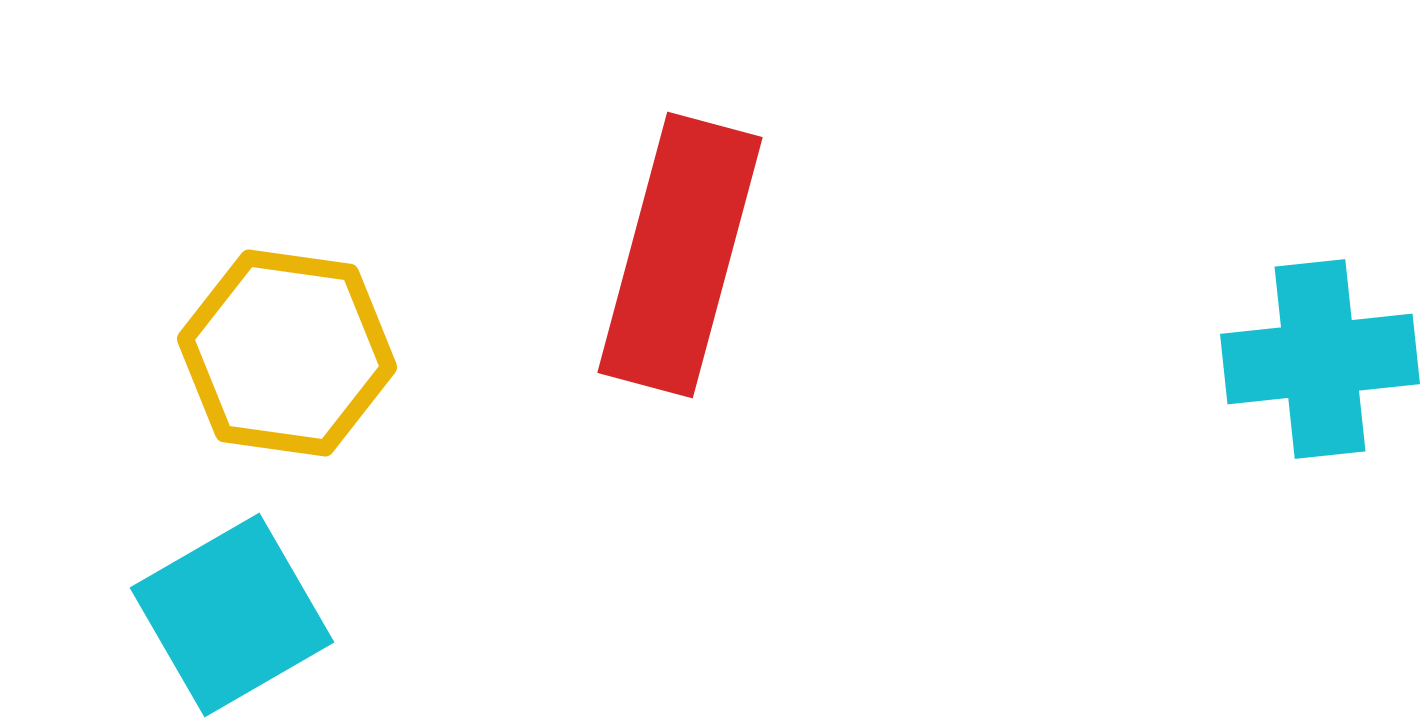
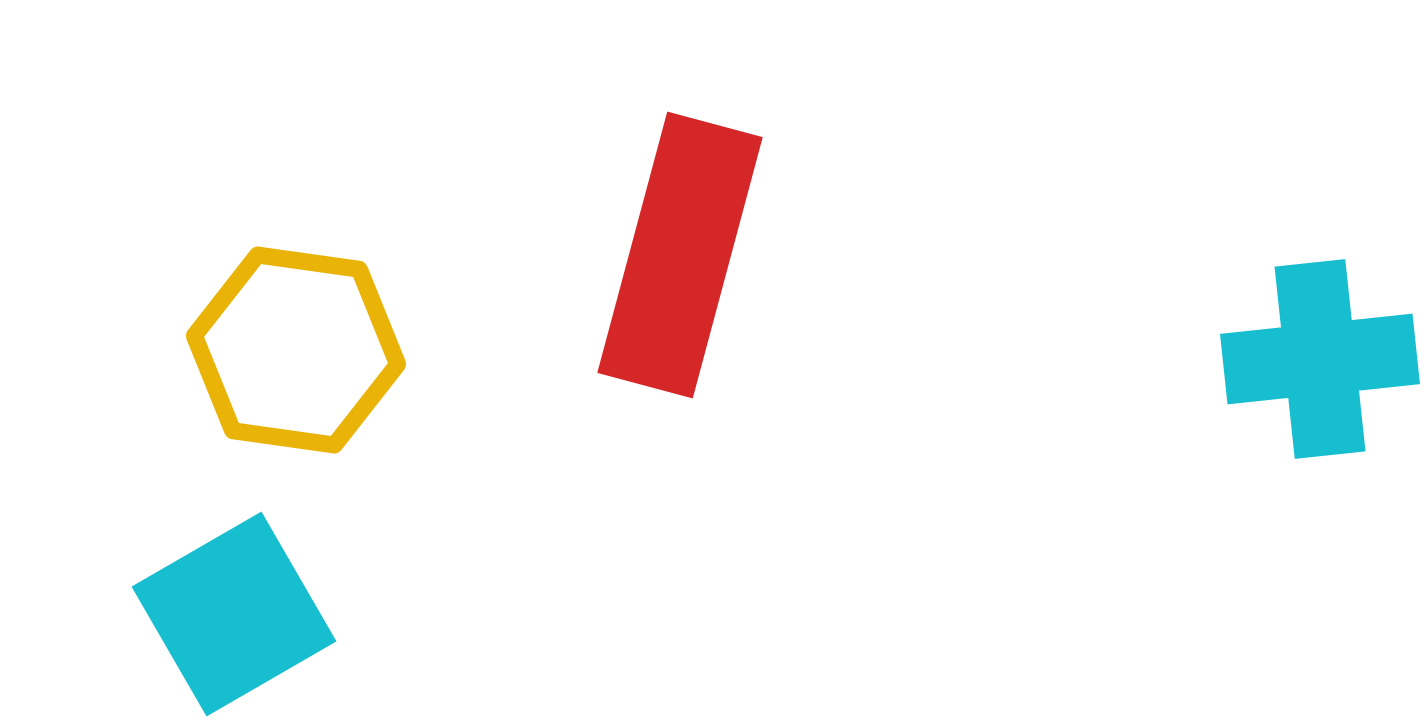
yellow hexagon: moved 9 px right, 3 px up
cyan square: moved 2 px right, 1 px up
